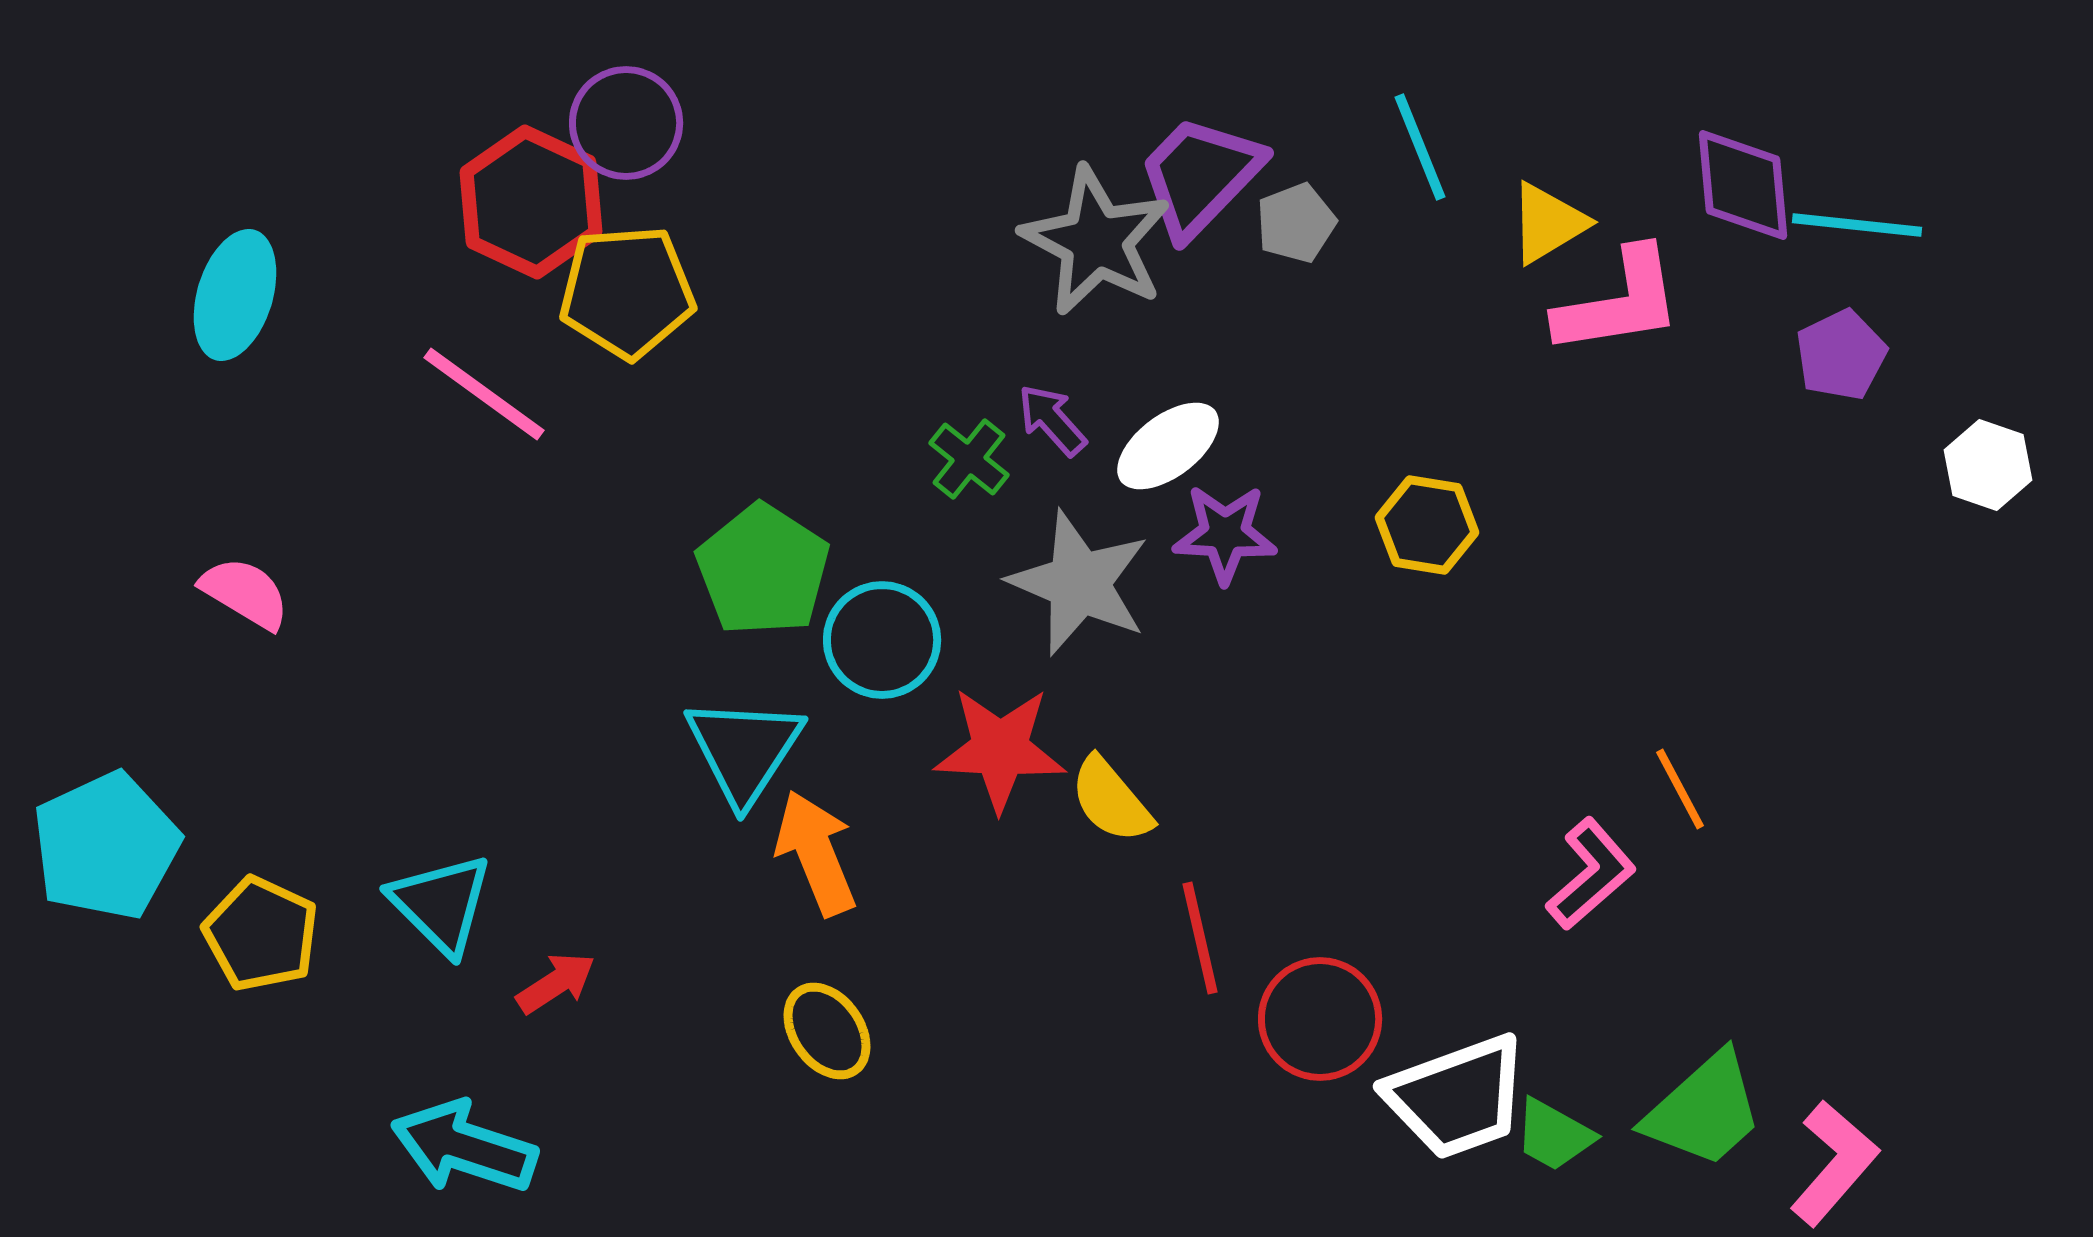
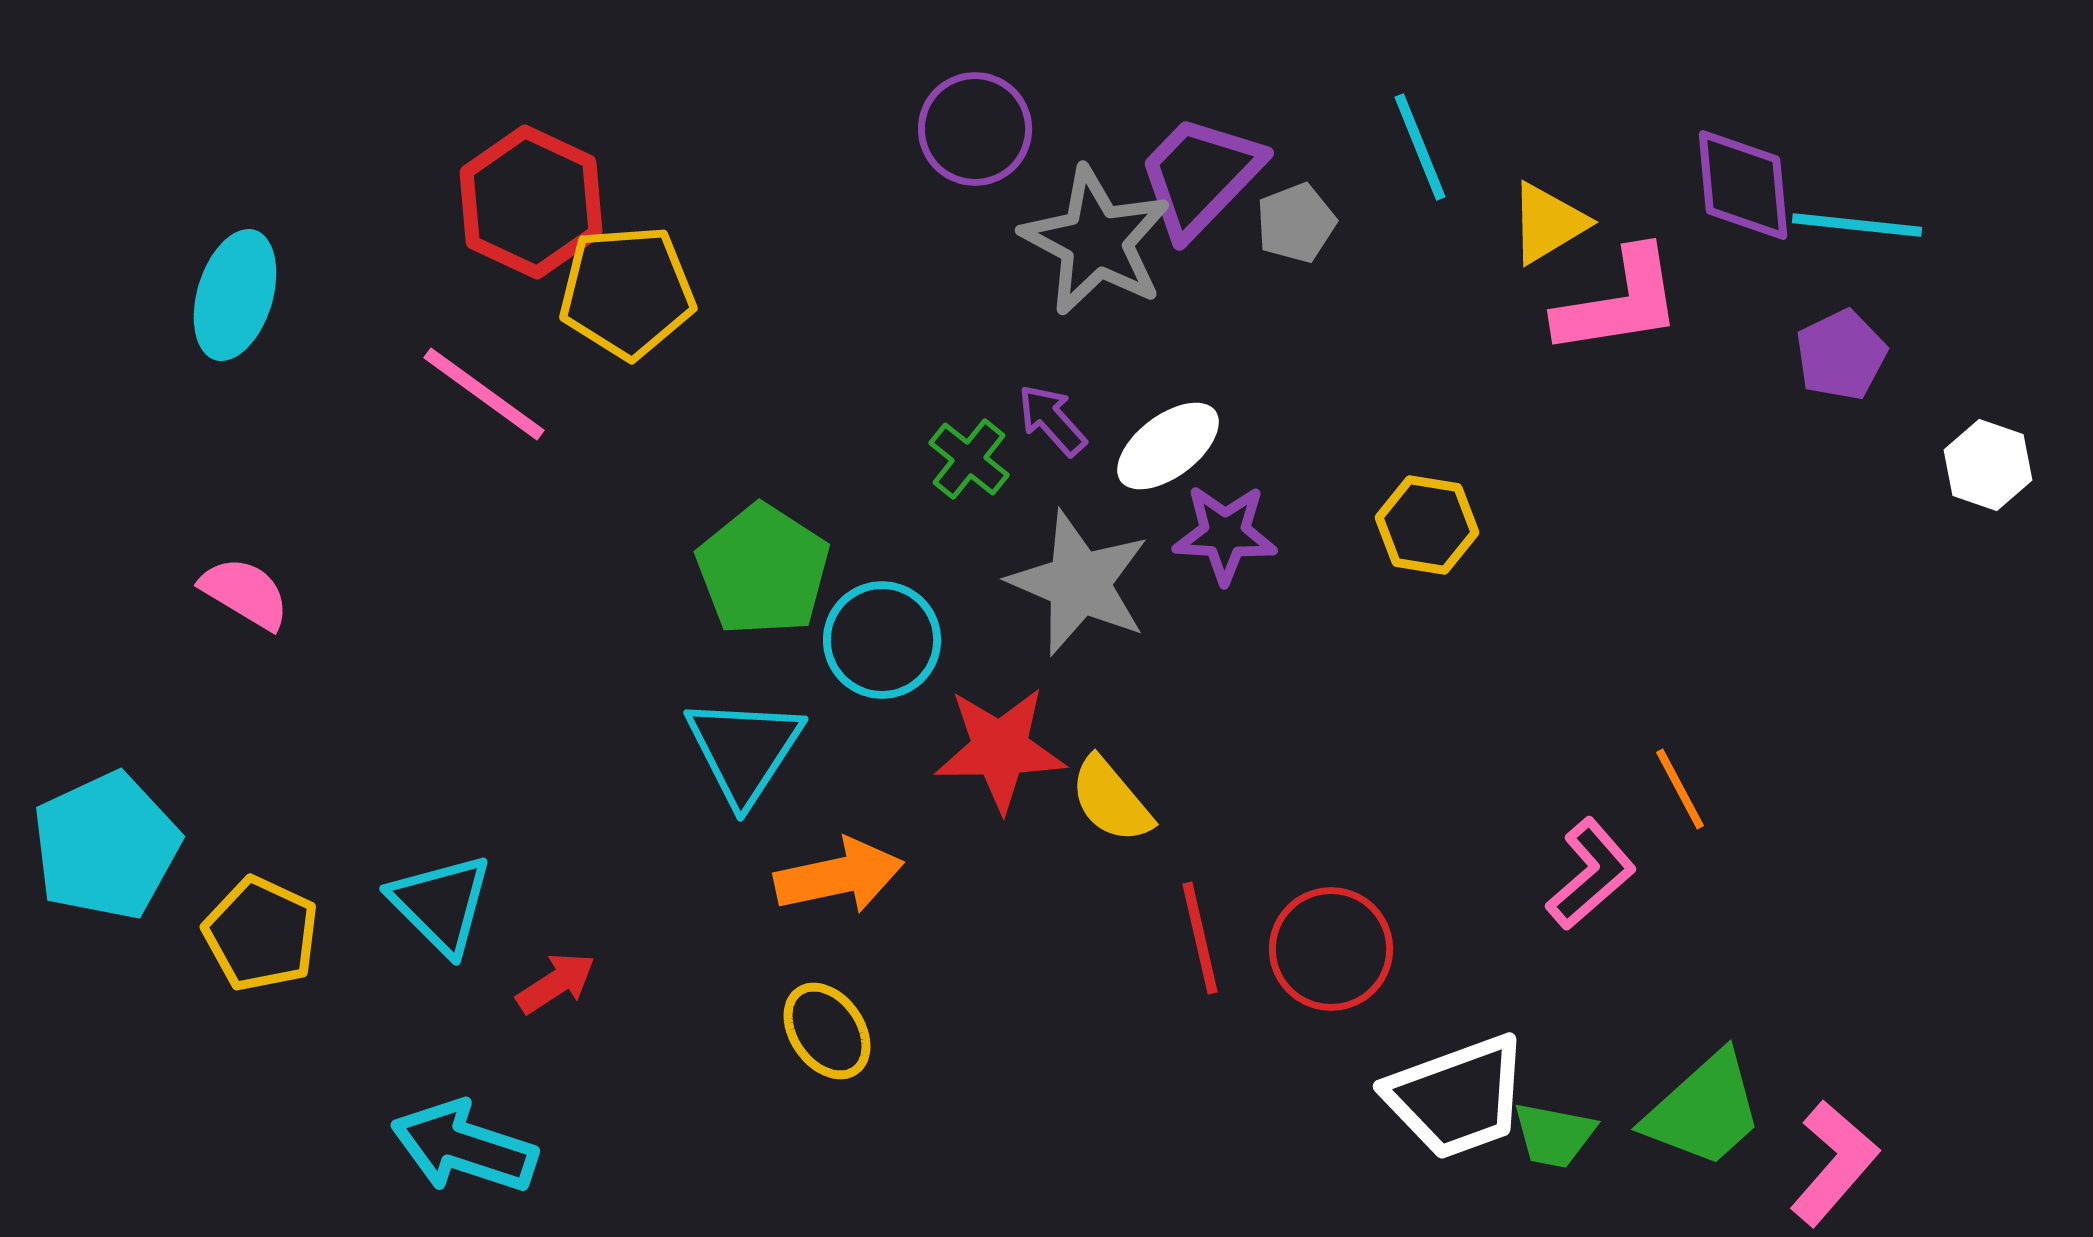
purple circle at (626, 123): moved 349 px right, 6 px down
red star at (1000, 749): rotated 4 degrees counterclockwise
orange arrow at (816, 853): moved 23 px right, 23 px down; rotated 100 degrees clockwise
red circle at (1320, 1019): moved 11 px right, 70 px up
green trapezoid at (1554, 1135): rotated 18 degrees counterclockwise
